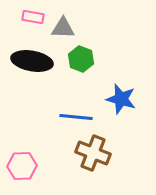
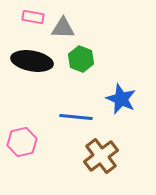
blue star: rotated 8 degrees clockwise
brown cross: moved 8 px right, 3 px down; rotated 32 degrees clockwise
pink hexagon: moved 24 px up; rotated 12 degrees counterclockwise
